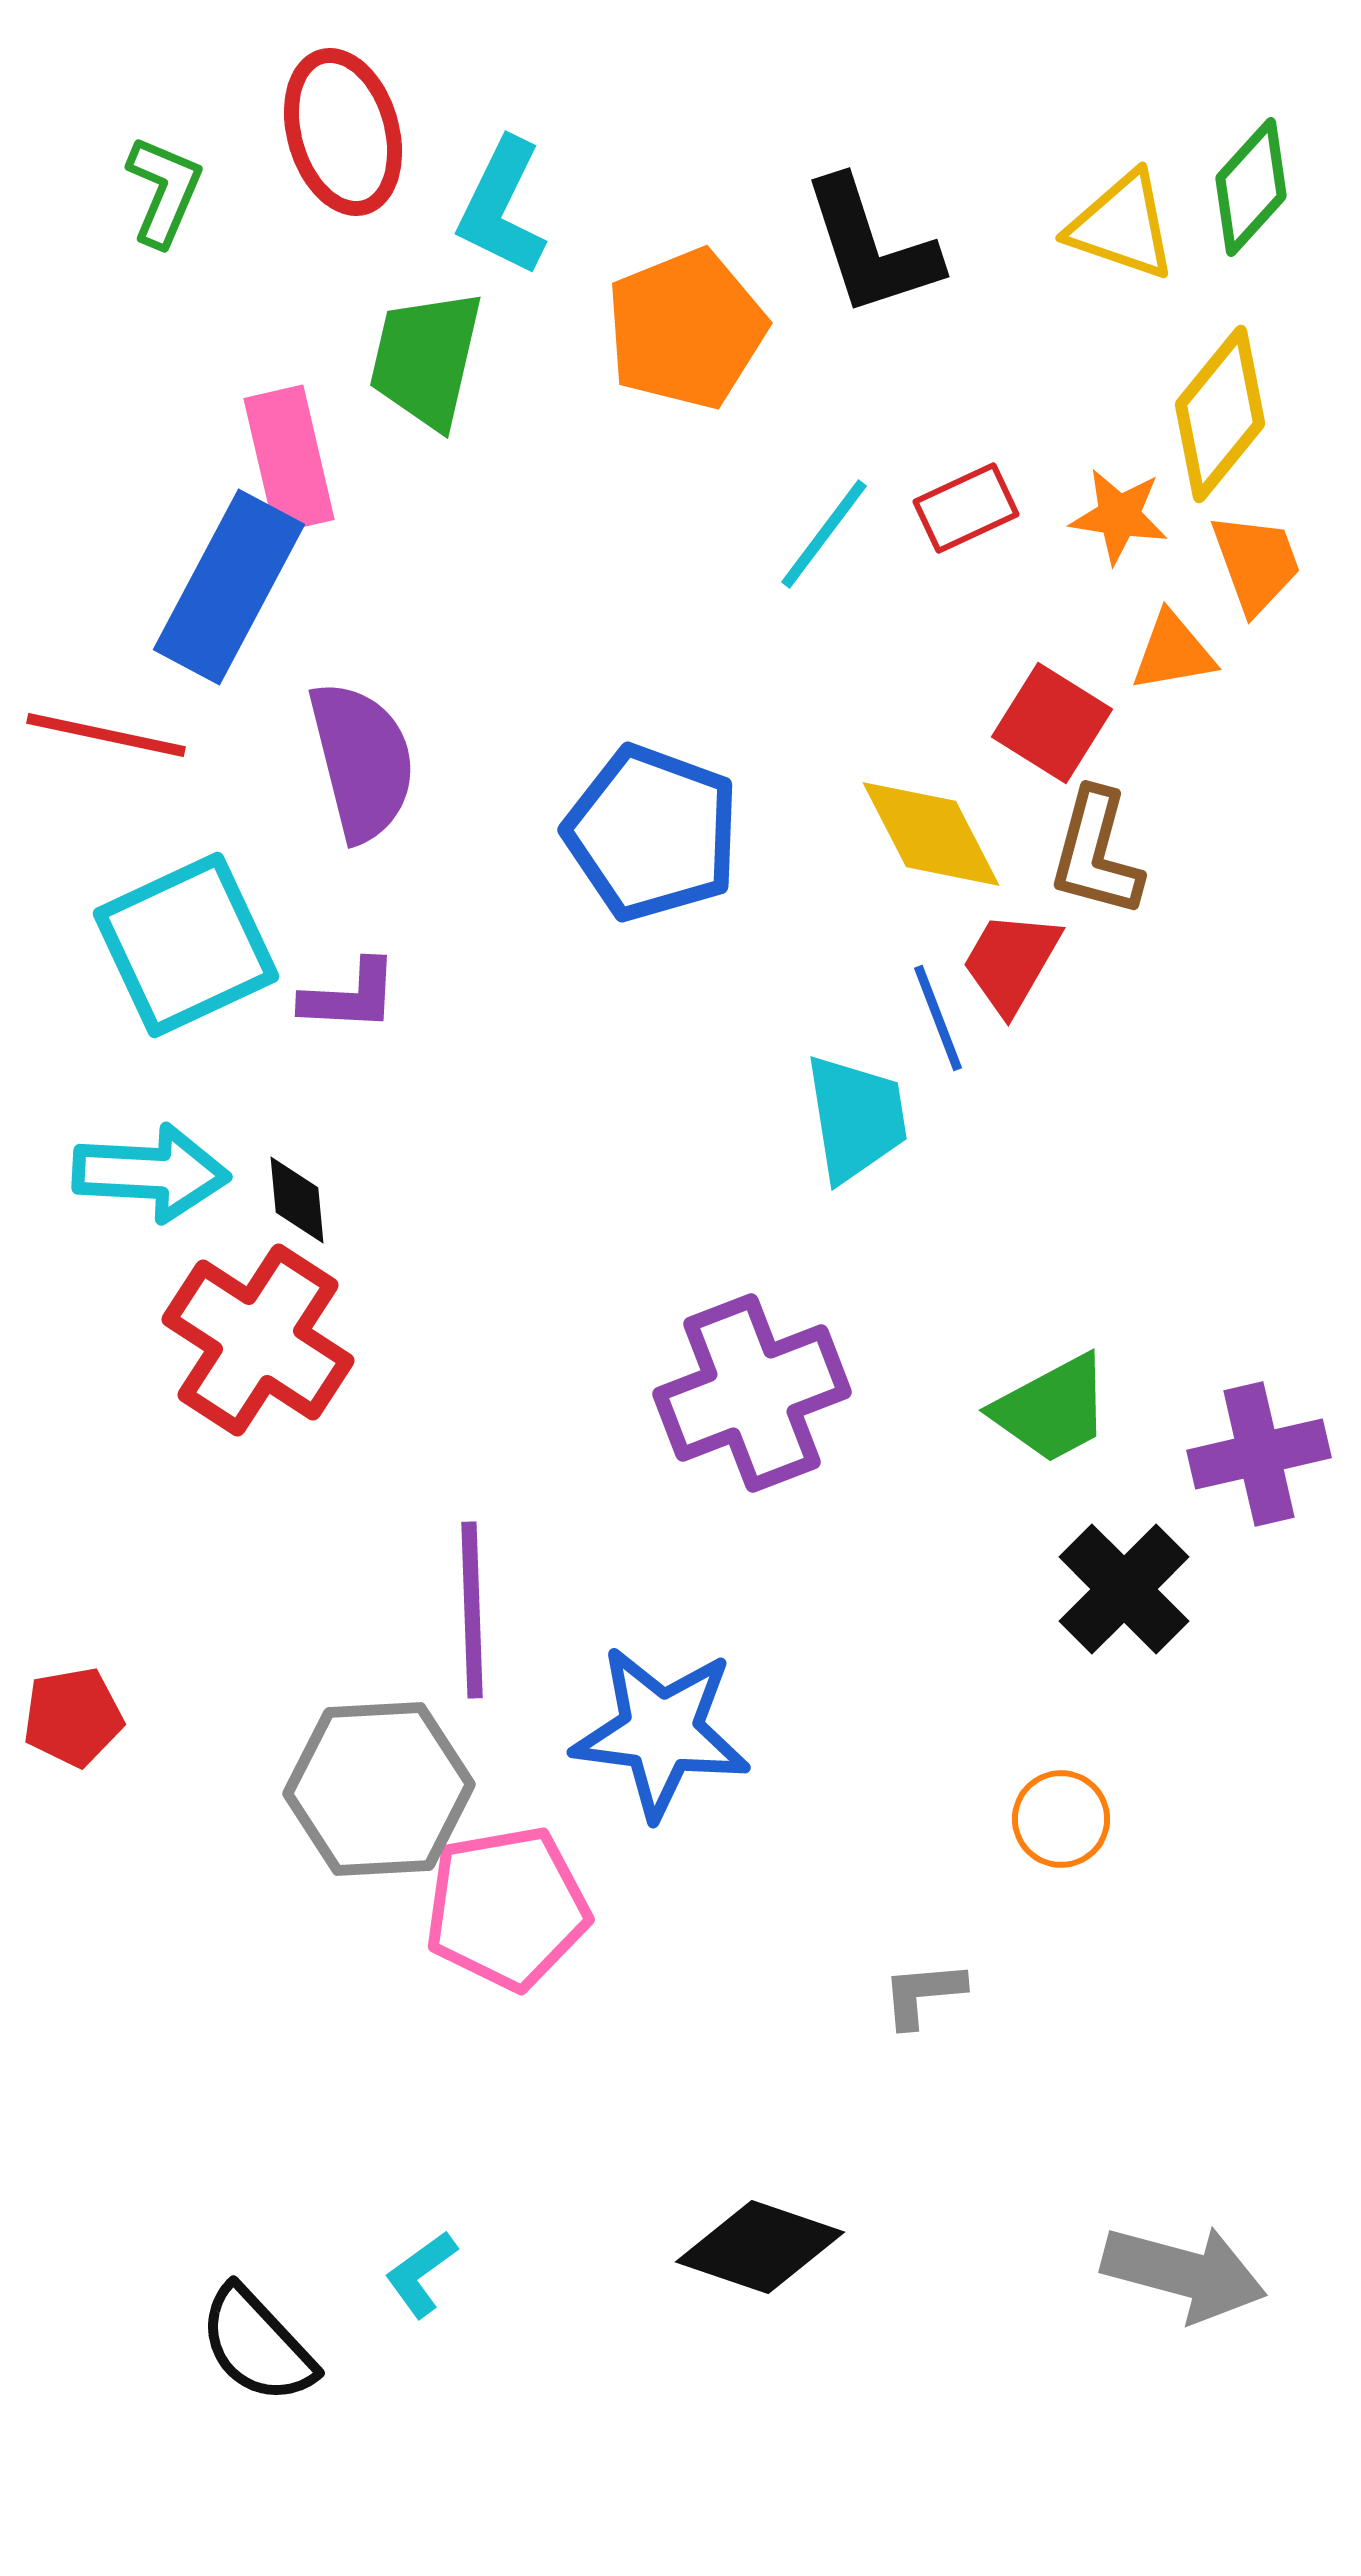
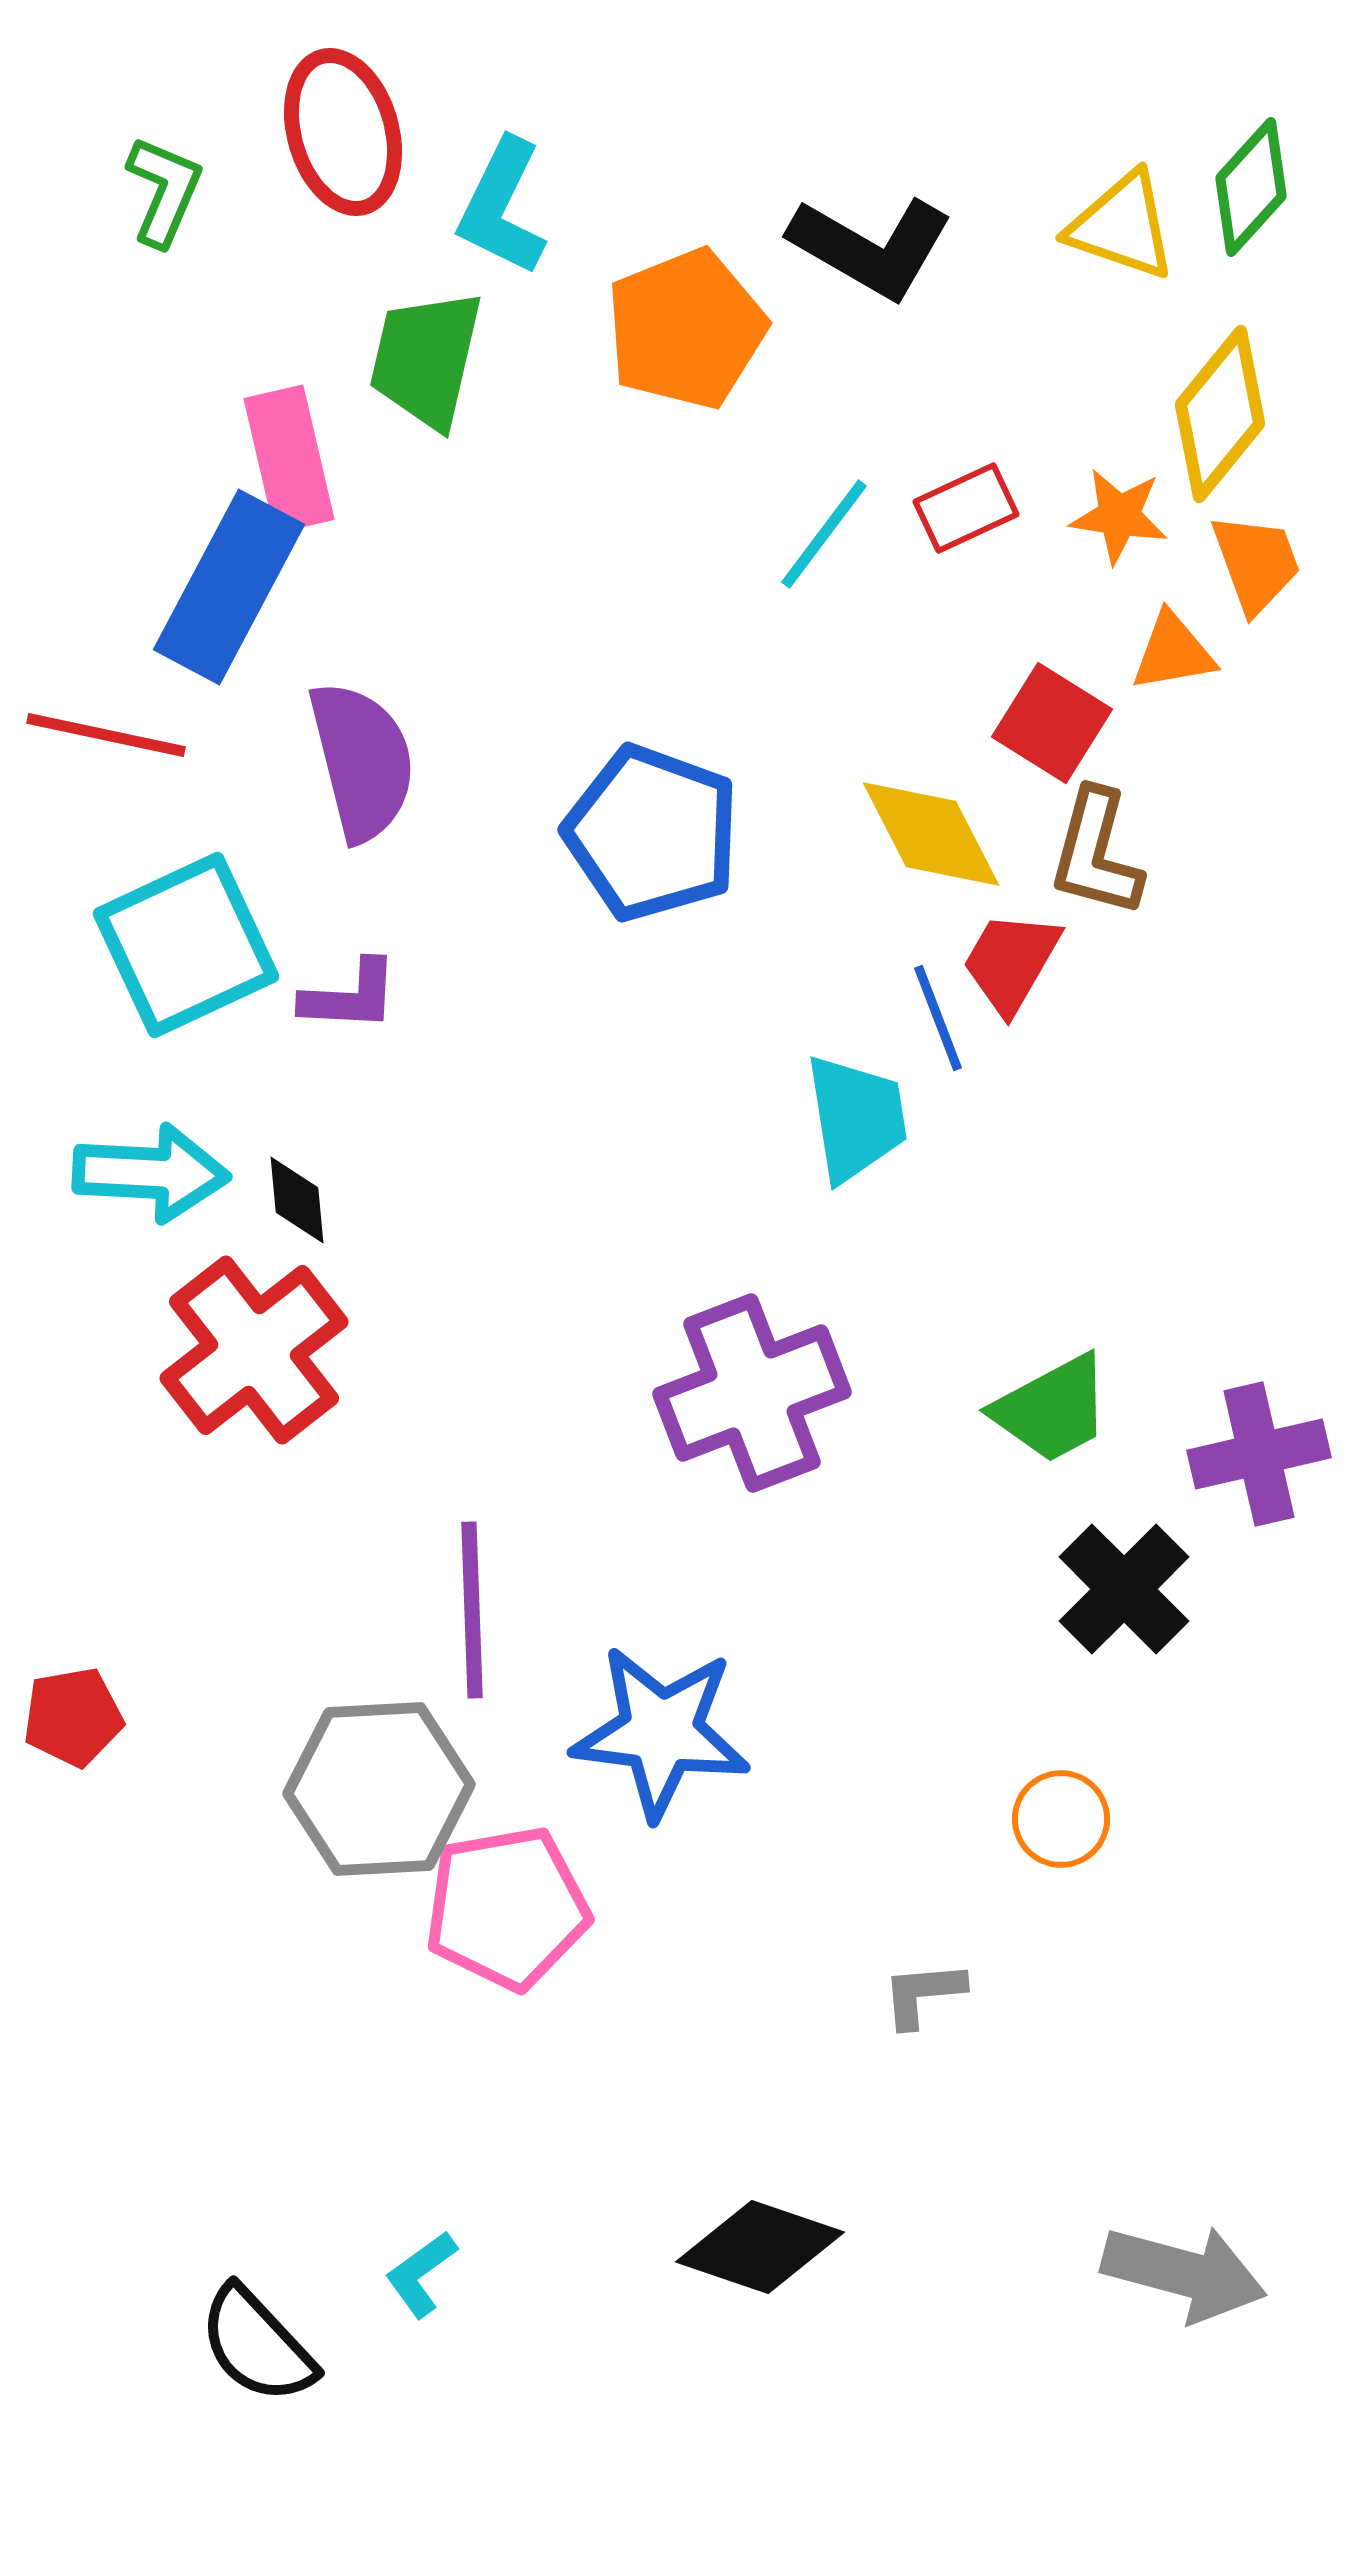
black L-shape at (871, 247): rotated 42 degrees counterclockwise
red cross at (258, 1340): moved 4 px left, 10 px down; rotated 19 degrees clockwise
